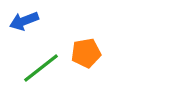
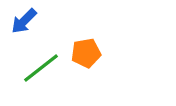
blue arrow: rotated 24 degrees counterclockwise
